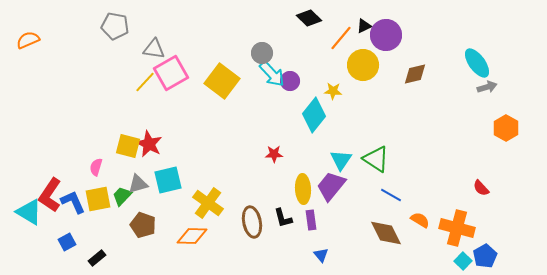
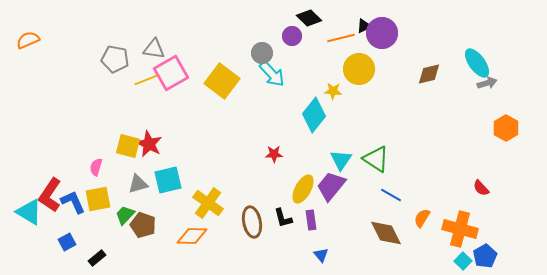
gray pentagon at (115, 26): moved 33 px down
purple circle at (386, 35): moved 4 px left, 2 px up
orange line at (341, 38): rotated 36 degrees clockwise
yellow circle at (363, 65): moved 4 px left, 4 px down
brown diamond at (415, 74): moved 14 px right
purple circle at (290, 81): moved 2 px right, 45 px up
yellow line at (145, 82): moved 1 px right, 2 px up; rotated 25 degrees clockwise
gray arrow at (487, 87): moved 4 px up
yellow ellipse at (303, 189): rotated 32 degrees clockwise
green trapezoid at (122, 196): moved 3 px right, 19 px down
orange semicircle at (420, 220): moved 2 px right, 2 px up; rotated 90 degrees counterclockwise
orange cross at (457, 228): moved 3 px right, 1 px down
